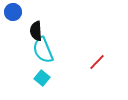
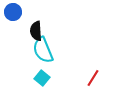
red line: moved 4 px left, 16 px down; rotated 12 degrees counterclockwise
